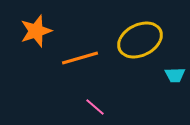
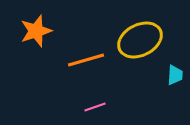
orange line: moved 6 px right, 2 px down
cyan trapezoid: rotated 85 degrees counterclockwise
pink line: rotated 60 degrees counterclockwise
